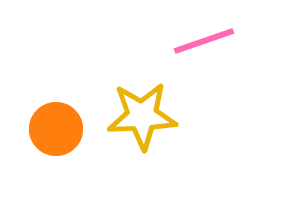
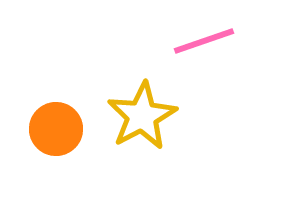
yellow star: rotated 26 degrees counterclockwise
